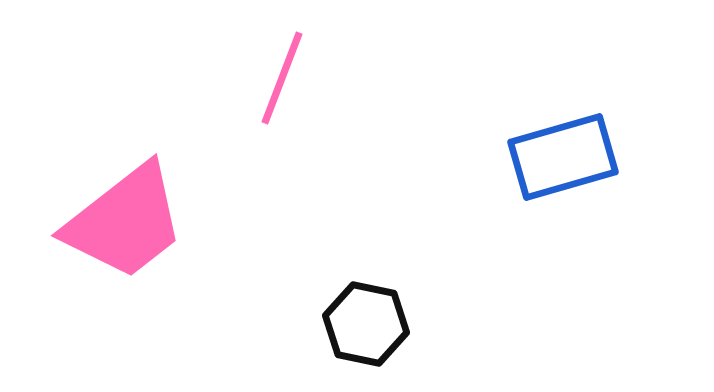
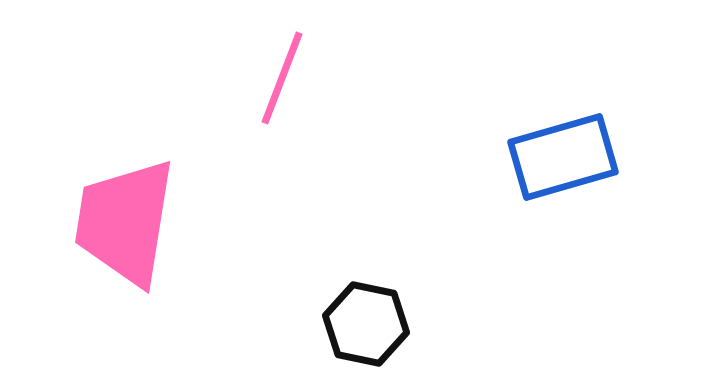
pink trapezoid: rotated 137 degrees clockwise
